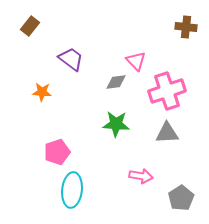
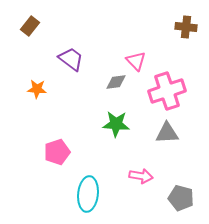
orange star: moved 5 px left, 3 px up
cyan ellipse: moved 16 px right, 4 px down
gray pentagon: rotated 25 degrees counterclockwise
